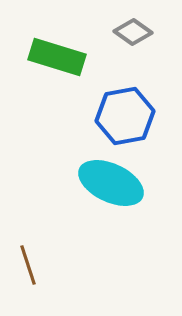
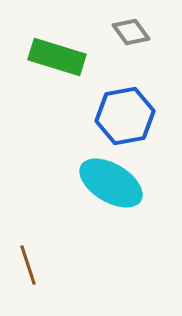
gray diamond: moved 2 px left; rotated 18 degrees clockwise
cyan ellipse: rotated 6 degrees clockwise
